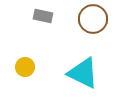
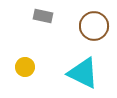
brown circle: moved 1 px right, 7 px down
